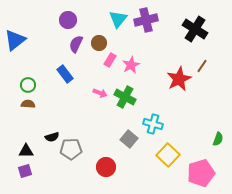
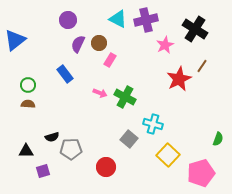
cyan triangle: rotated 42 degrees counterclockwise
purple semicircle: moved 2 px right
pink star: moved 34 px right, 20 px up
purple square: moved 18 px right
